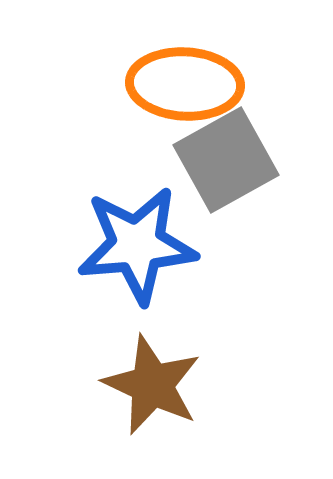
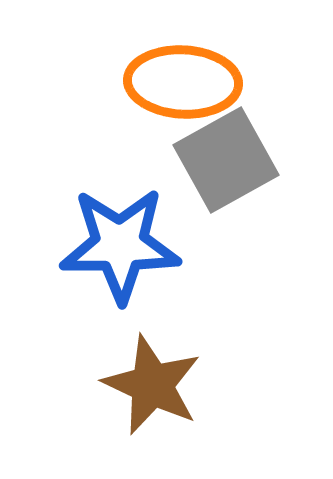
orange ellipse: moved 2 px left, 2 px up
blue star: moved 17 px left; rotated 5 degrees clockwise
